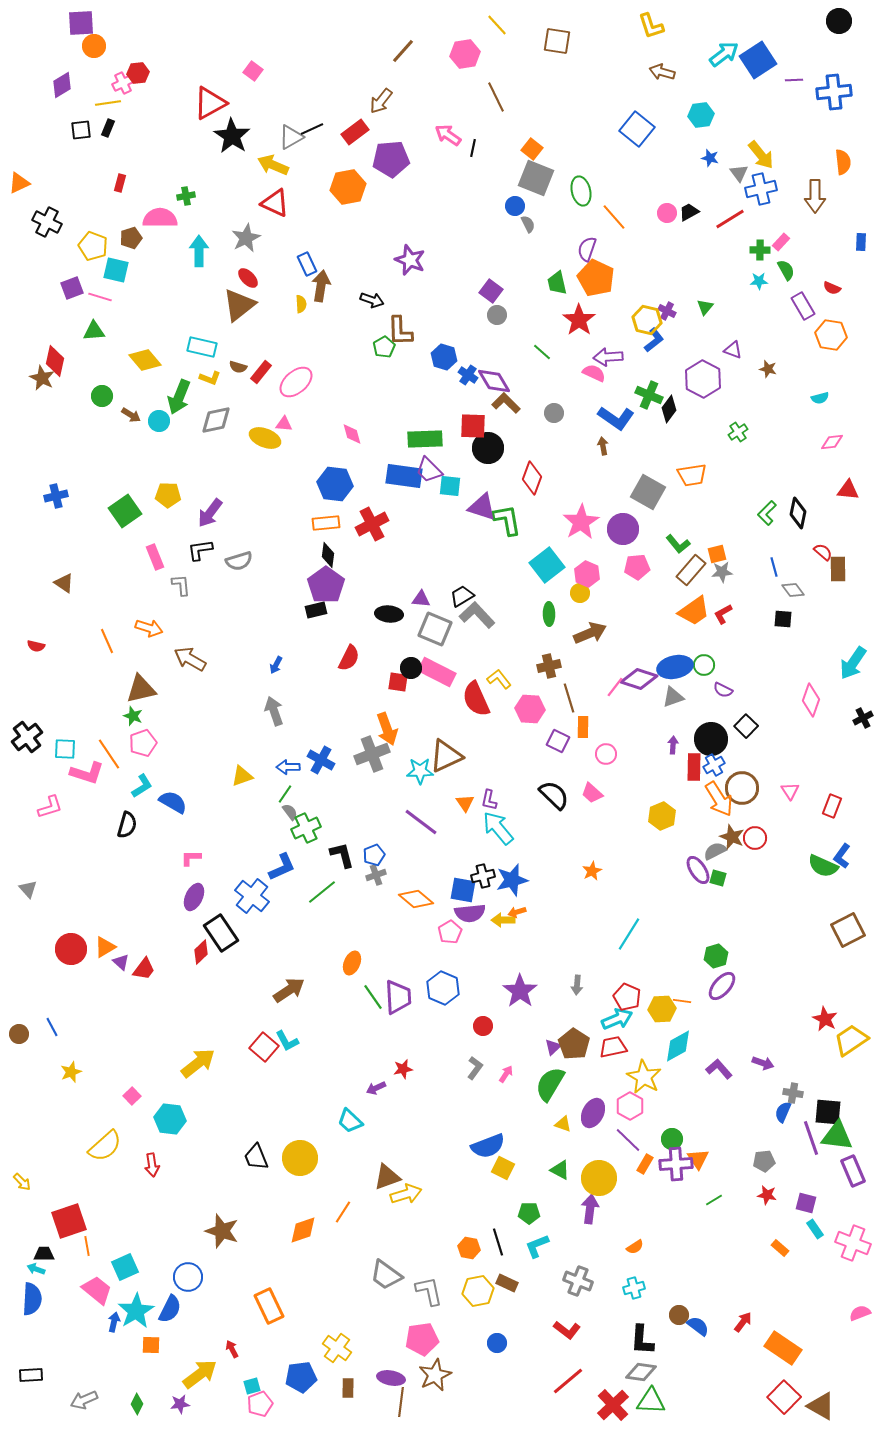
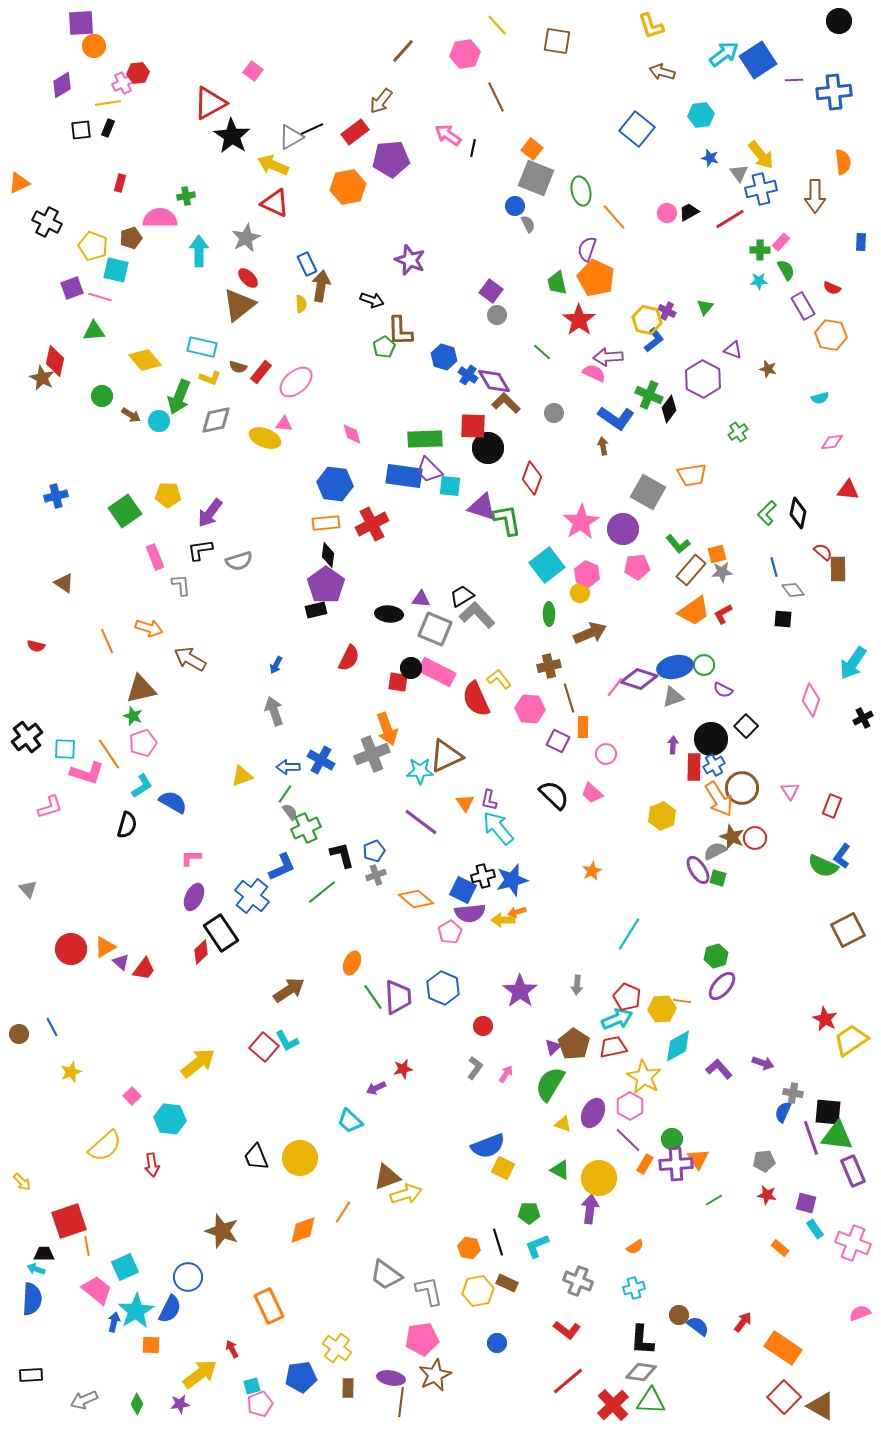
blue pentagon at (374, 855): moved 4 px up
blue square at (463, 890): rotated 16 degrees clockwise
